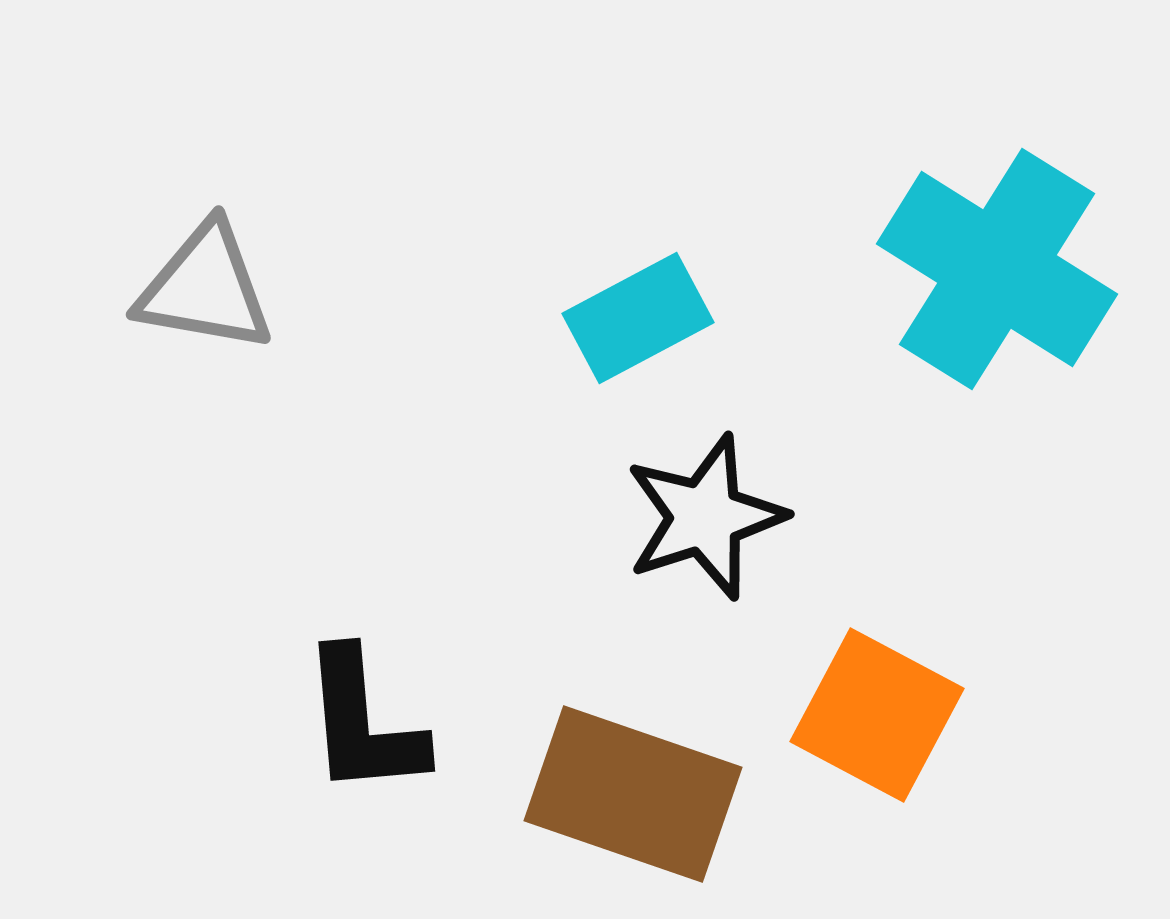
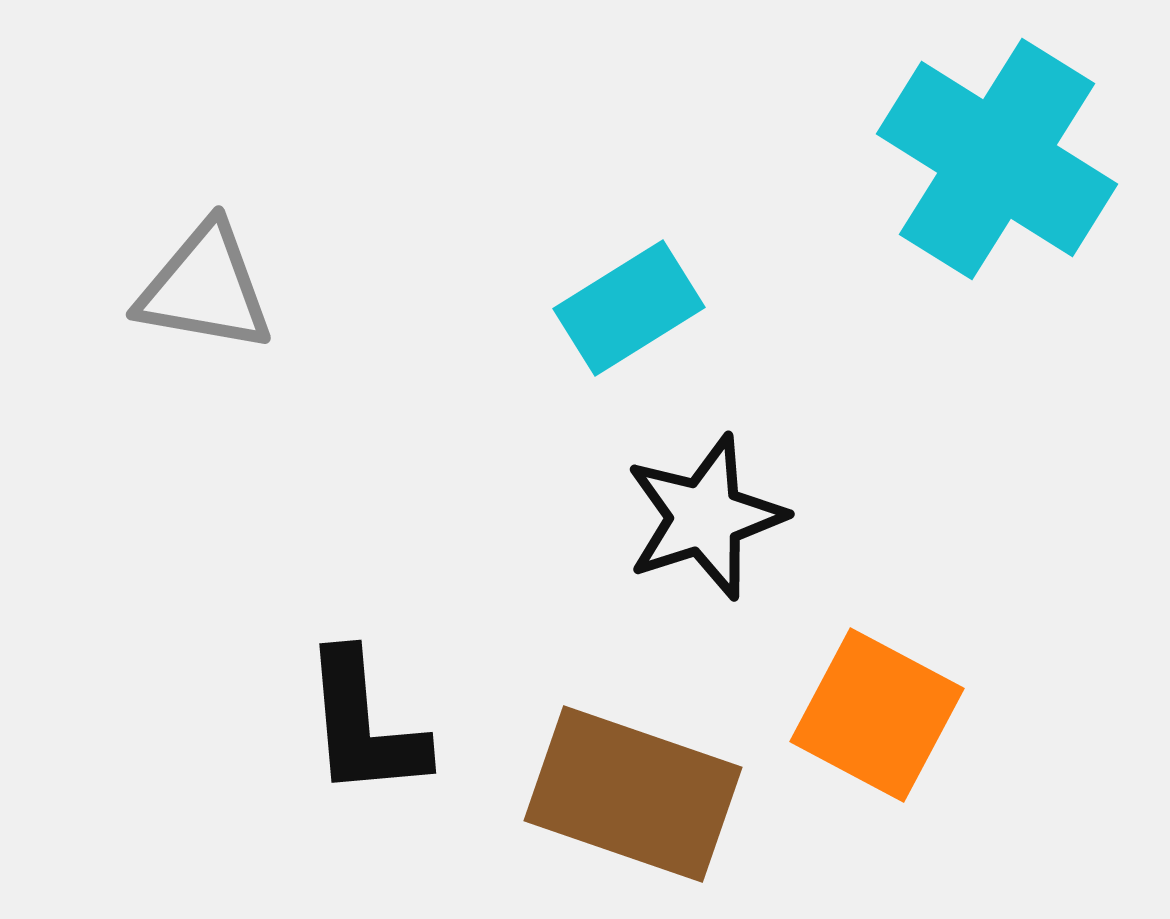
cyan cross: moved 110 px up
cyan rectangle: moved 9 px left, 10 px up; rotated 4 degrees counterclockwise
black L-shape: moved 1 px right, 2 px down
